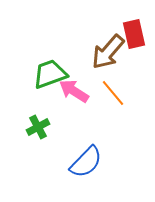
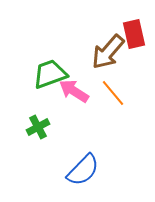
blue semicircle: moved 3 px left, 8 px down
